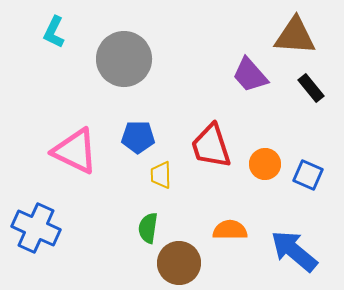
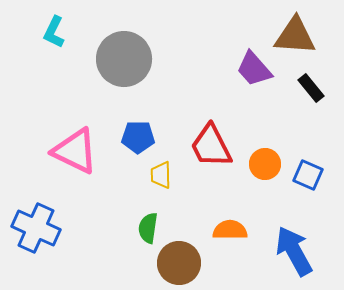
purple trapezoid: moved 4 px right, 6 px up
red trapezoid: rotated 9 degrees counterclockwise
blue arrow: rotated 21 degrees clockwise
